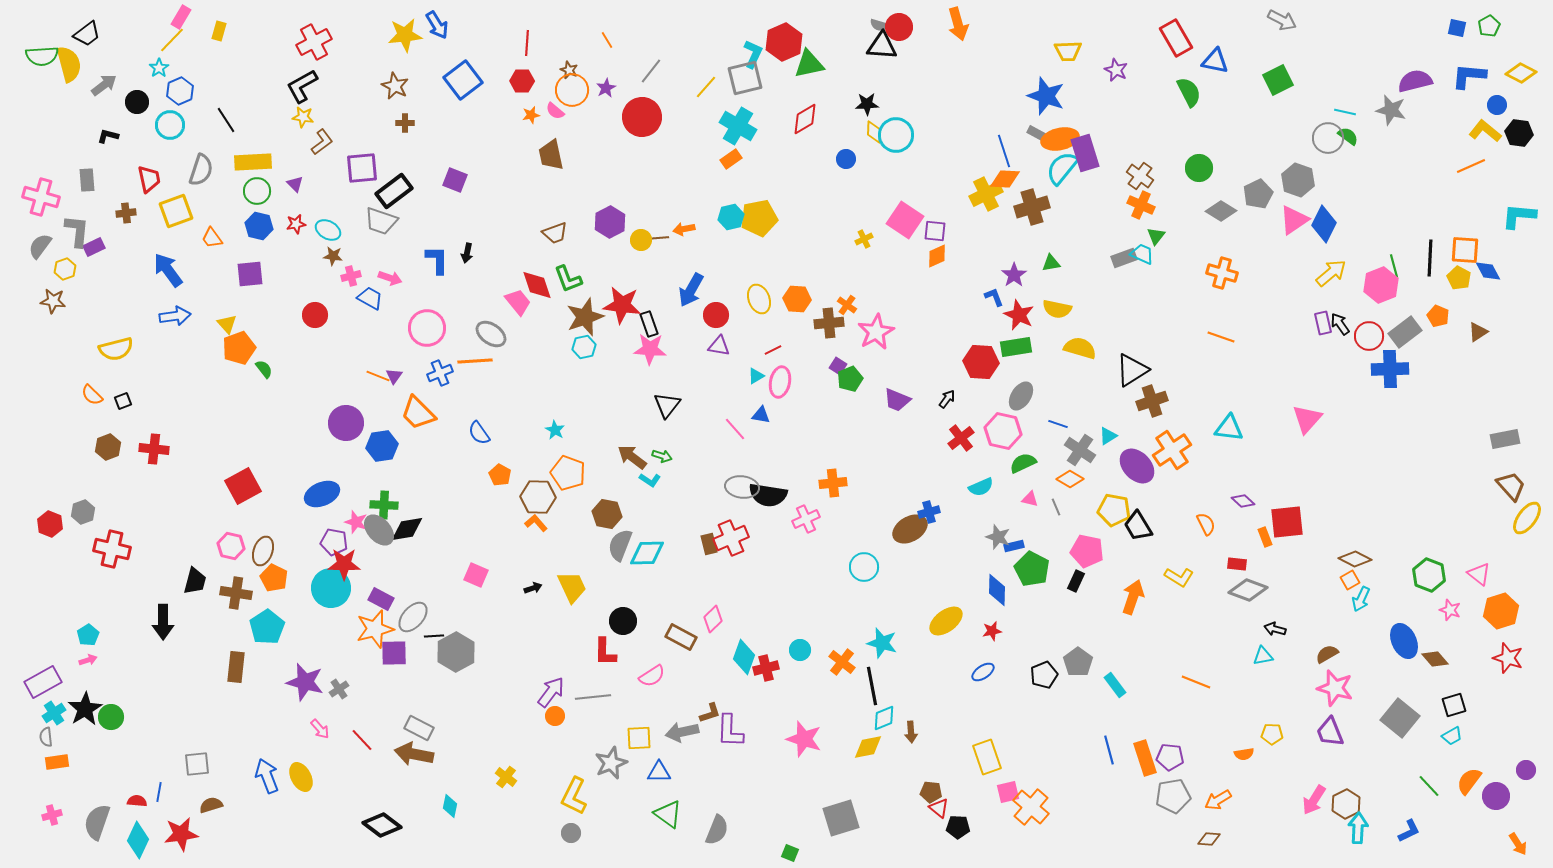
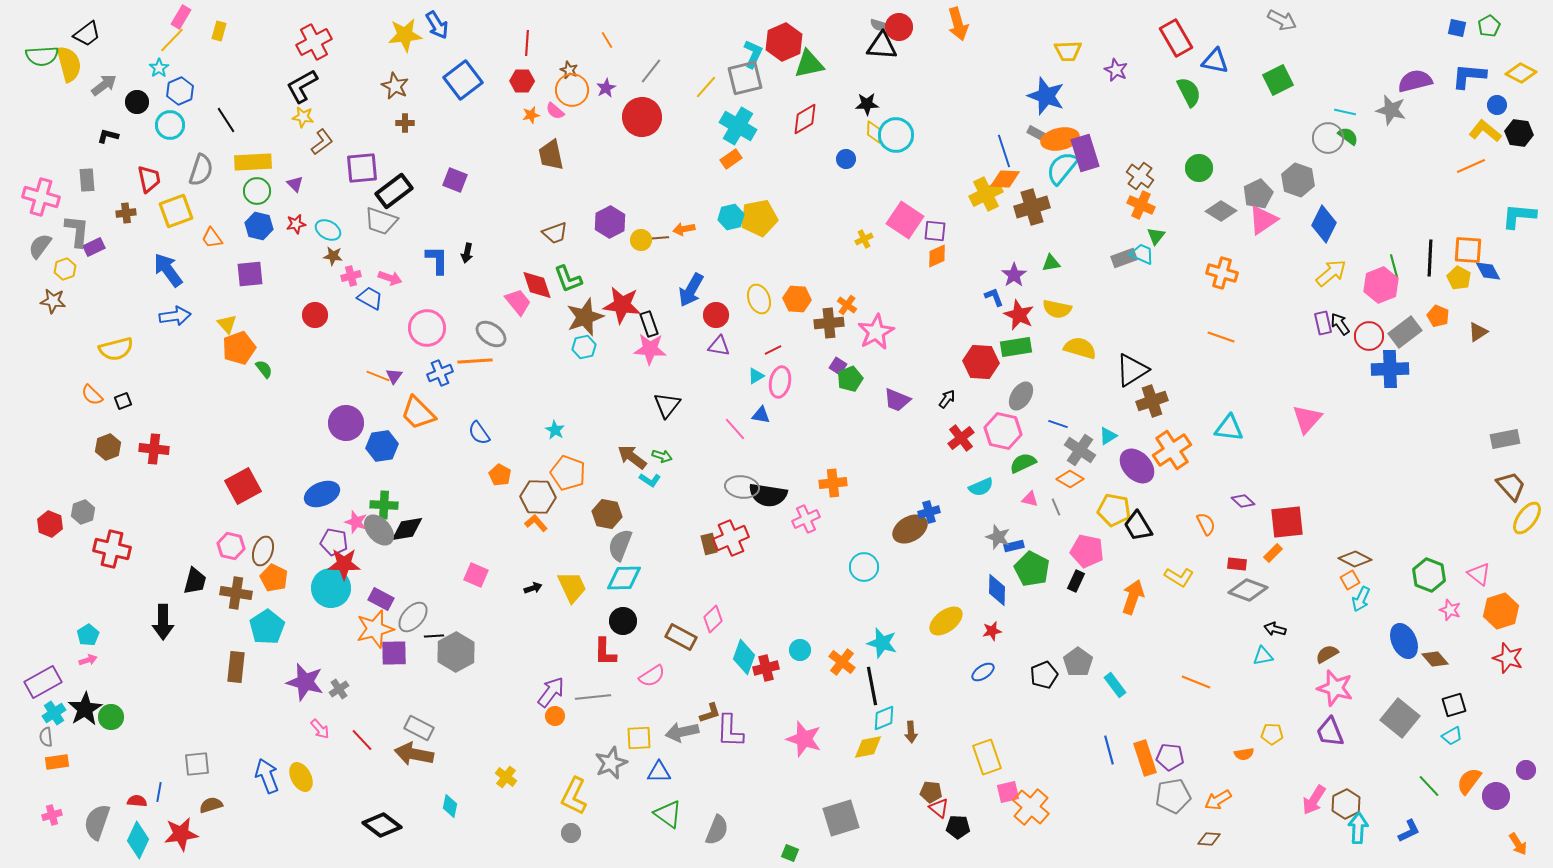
pink triangle at (1294, 220): moved 31 px left
orange square at (1465, 250): moved 3 px right
orange rectangle at (1265, 537): moved 8 px right, 16 px down; rotated 66 degrees clockwise
cyan diamond at (647, 553): moved 23 px left, 25 px down
